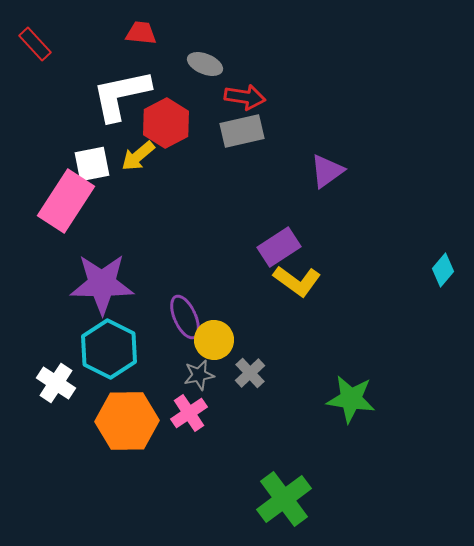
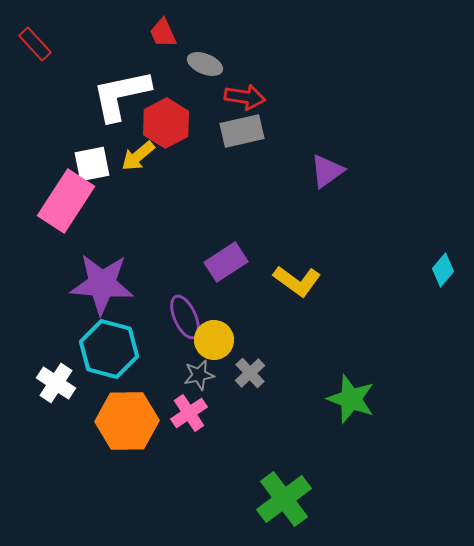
red trapezoid: moved 22 px right; rotated 120 degrees counterclockwise
purple rectangle: moved 53 px left, 15 px down
purple star: rotated 4 degrees clockwise
cyan hexagon: rotated 12 degrees counterclockwise
green star: rotated 12 degrees clockwise
